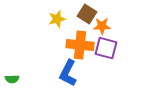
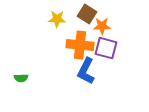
yellow star: rotated 18 degrees clockwise
blue L-shape: moved 18 px right, 2 px up
green semicircle: moved 9 px right, 1 px up
